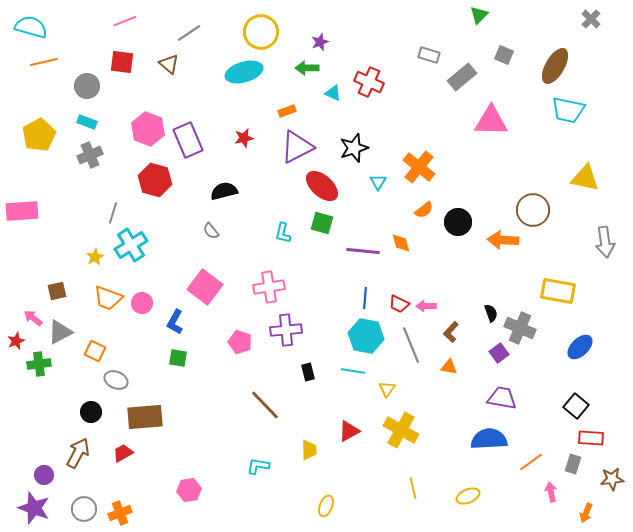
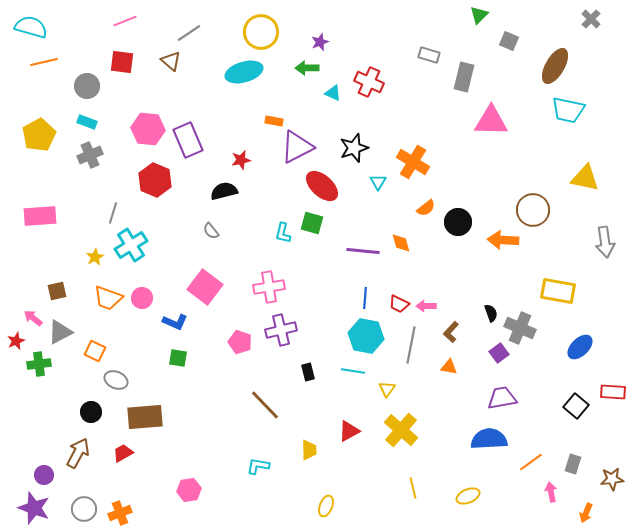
gray square at (504, 55): moved 5 px right, 14 px up
brown triangle at (169, 64): moved 2 px right, 3 px up
gray rectangle at (462, 77): moved 2 px right; rotated 36 degrees counterclockwise
orange rectangle at (287, 111): moved 13 px left, 10 px down; rotated 30 degrees clockwise
pink hexagon at (148, 129): rotated 16 degrees counterclockwise
red star at (244, 138): moved 3 px left, 22 px down
orange cross at (419, 167): moved 6 px left, 5 px up; rotated 8 degrees counterclockwise
red hexagon at (155, 180): rotated 8 degrees clockwise
orange semicircle at (424, 210): moved 2 px right, 2 px up
pink rectangle at (22, 211): moved 18 px right, 5 px down
green square at (322, 223): moved 10 px left
pink circle at (142, 303): moved 5 px up
blue L-shape at (175, 322): rotated 95 degrees counterclockwise
purple cross at (286, 330): moved 5 px left; rotated 8 degrees counterclockwise
gray line at (411, 345): rotated 33 degrees clockwise
purple trapezoid at (502, 398): rotated 20 degrees counterclockwise
yellow cross at (401, 430): rotated 12 degrees clockwise
red rectangle at (591, 438): moved 22 px right, 46 px up
